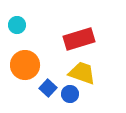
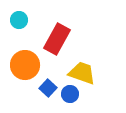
cyan circle: moved 2 px right, 5 px up
red rectangle: moved 22 px left; rotated 44 degrees counterclockwise
